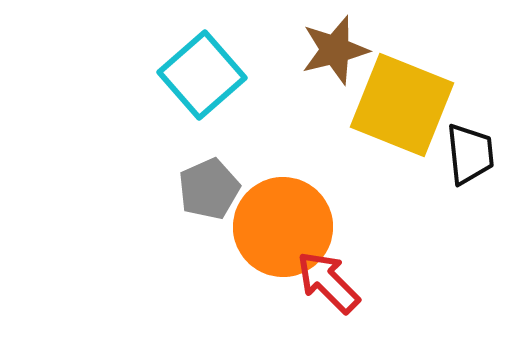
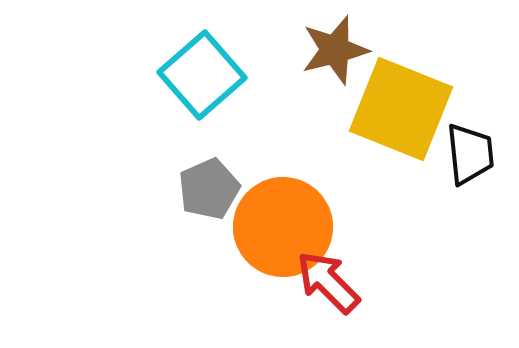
yellow square: moved 1 px left, 4 px down
